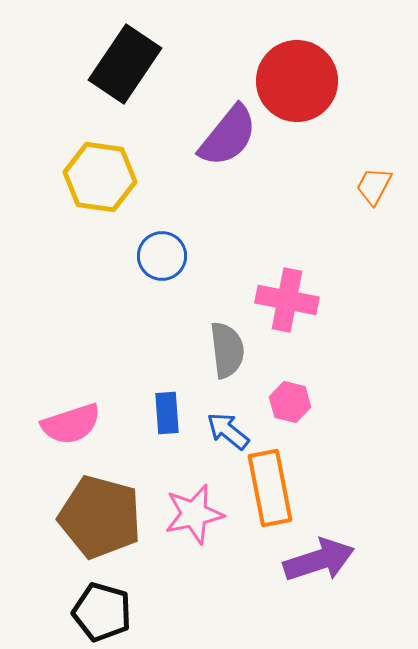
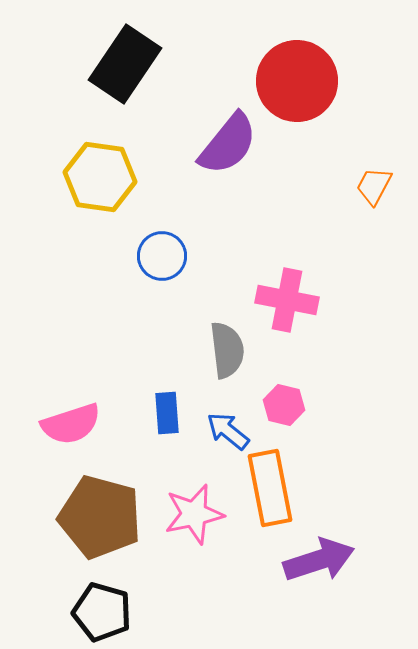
purple semicircle: moved 8 px down
pink hexagon: moved 6 px left, 3 px down
